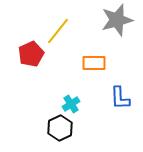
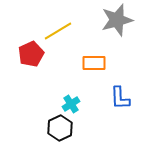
yellow line: rotated 20 degrees clockwise
